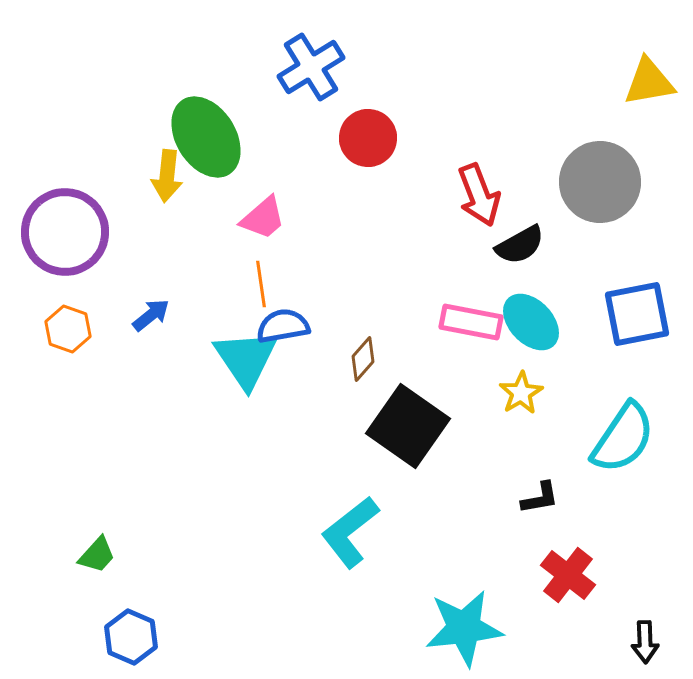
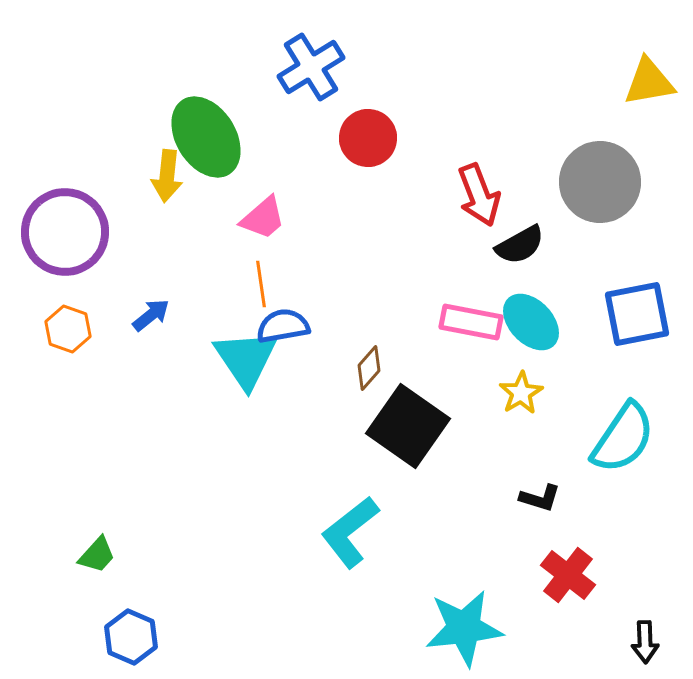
brown diamond: moved 6 px right, 9 px down
black L-shape: rotated 27 degrees clockwise
